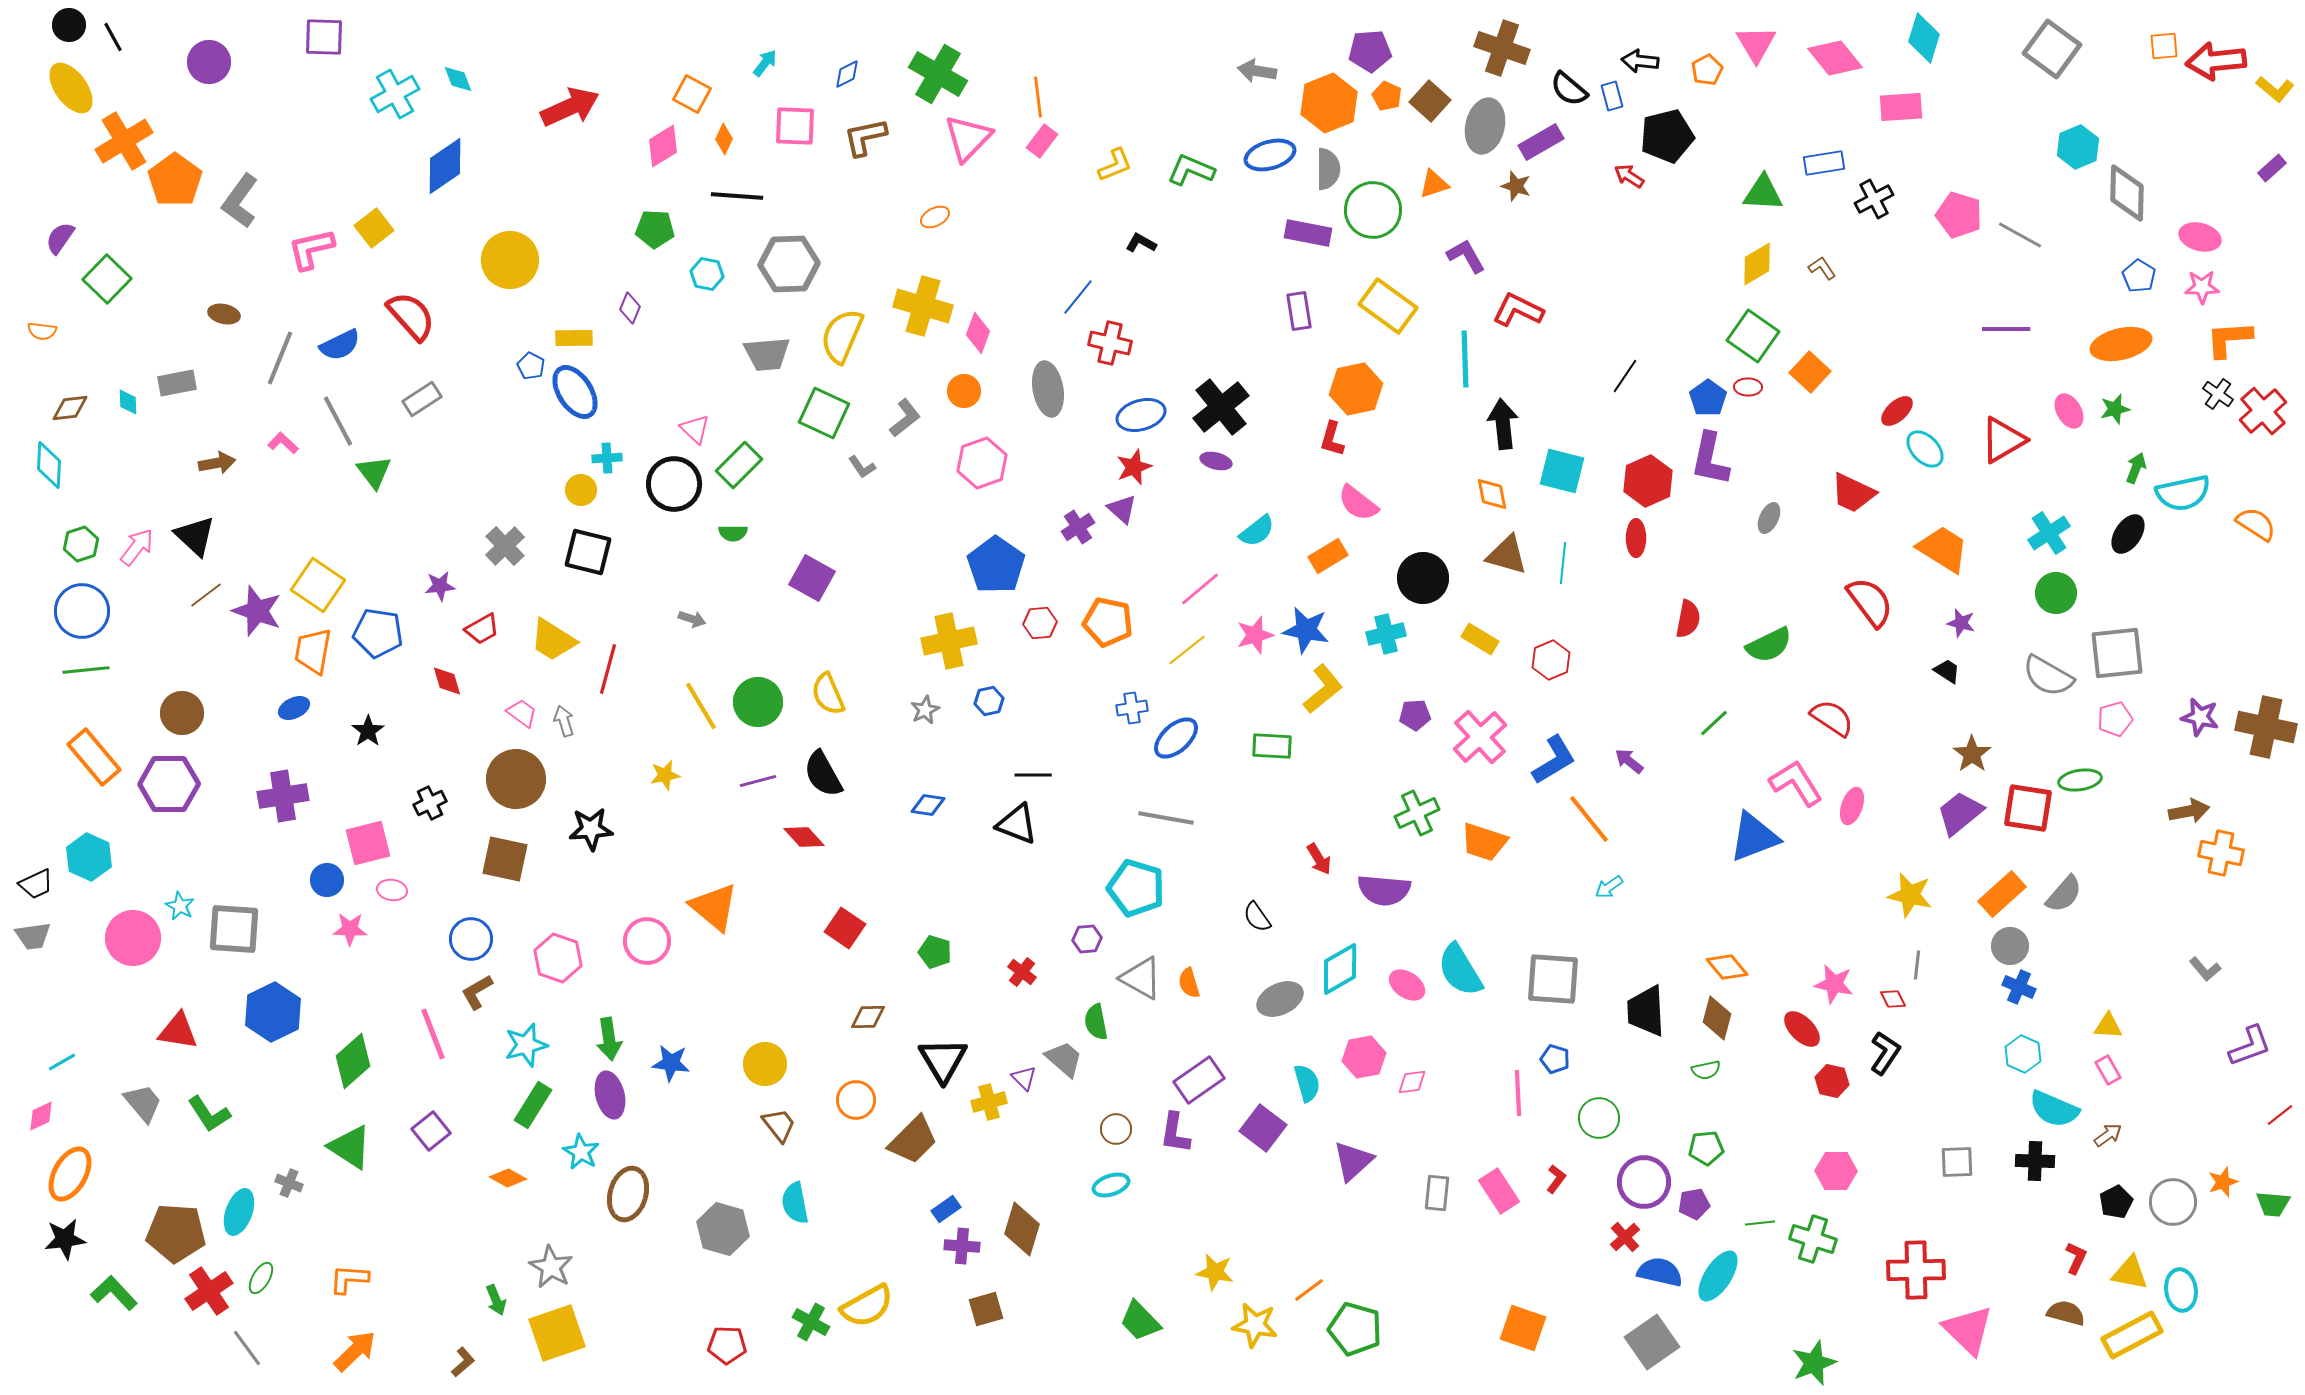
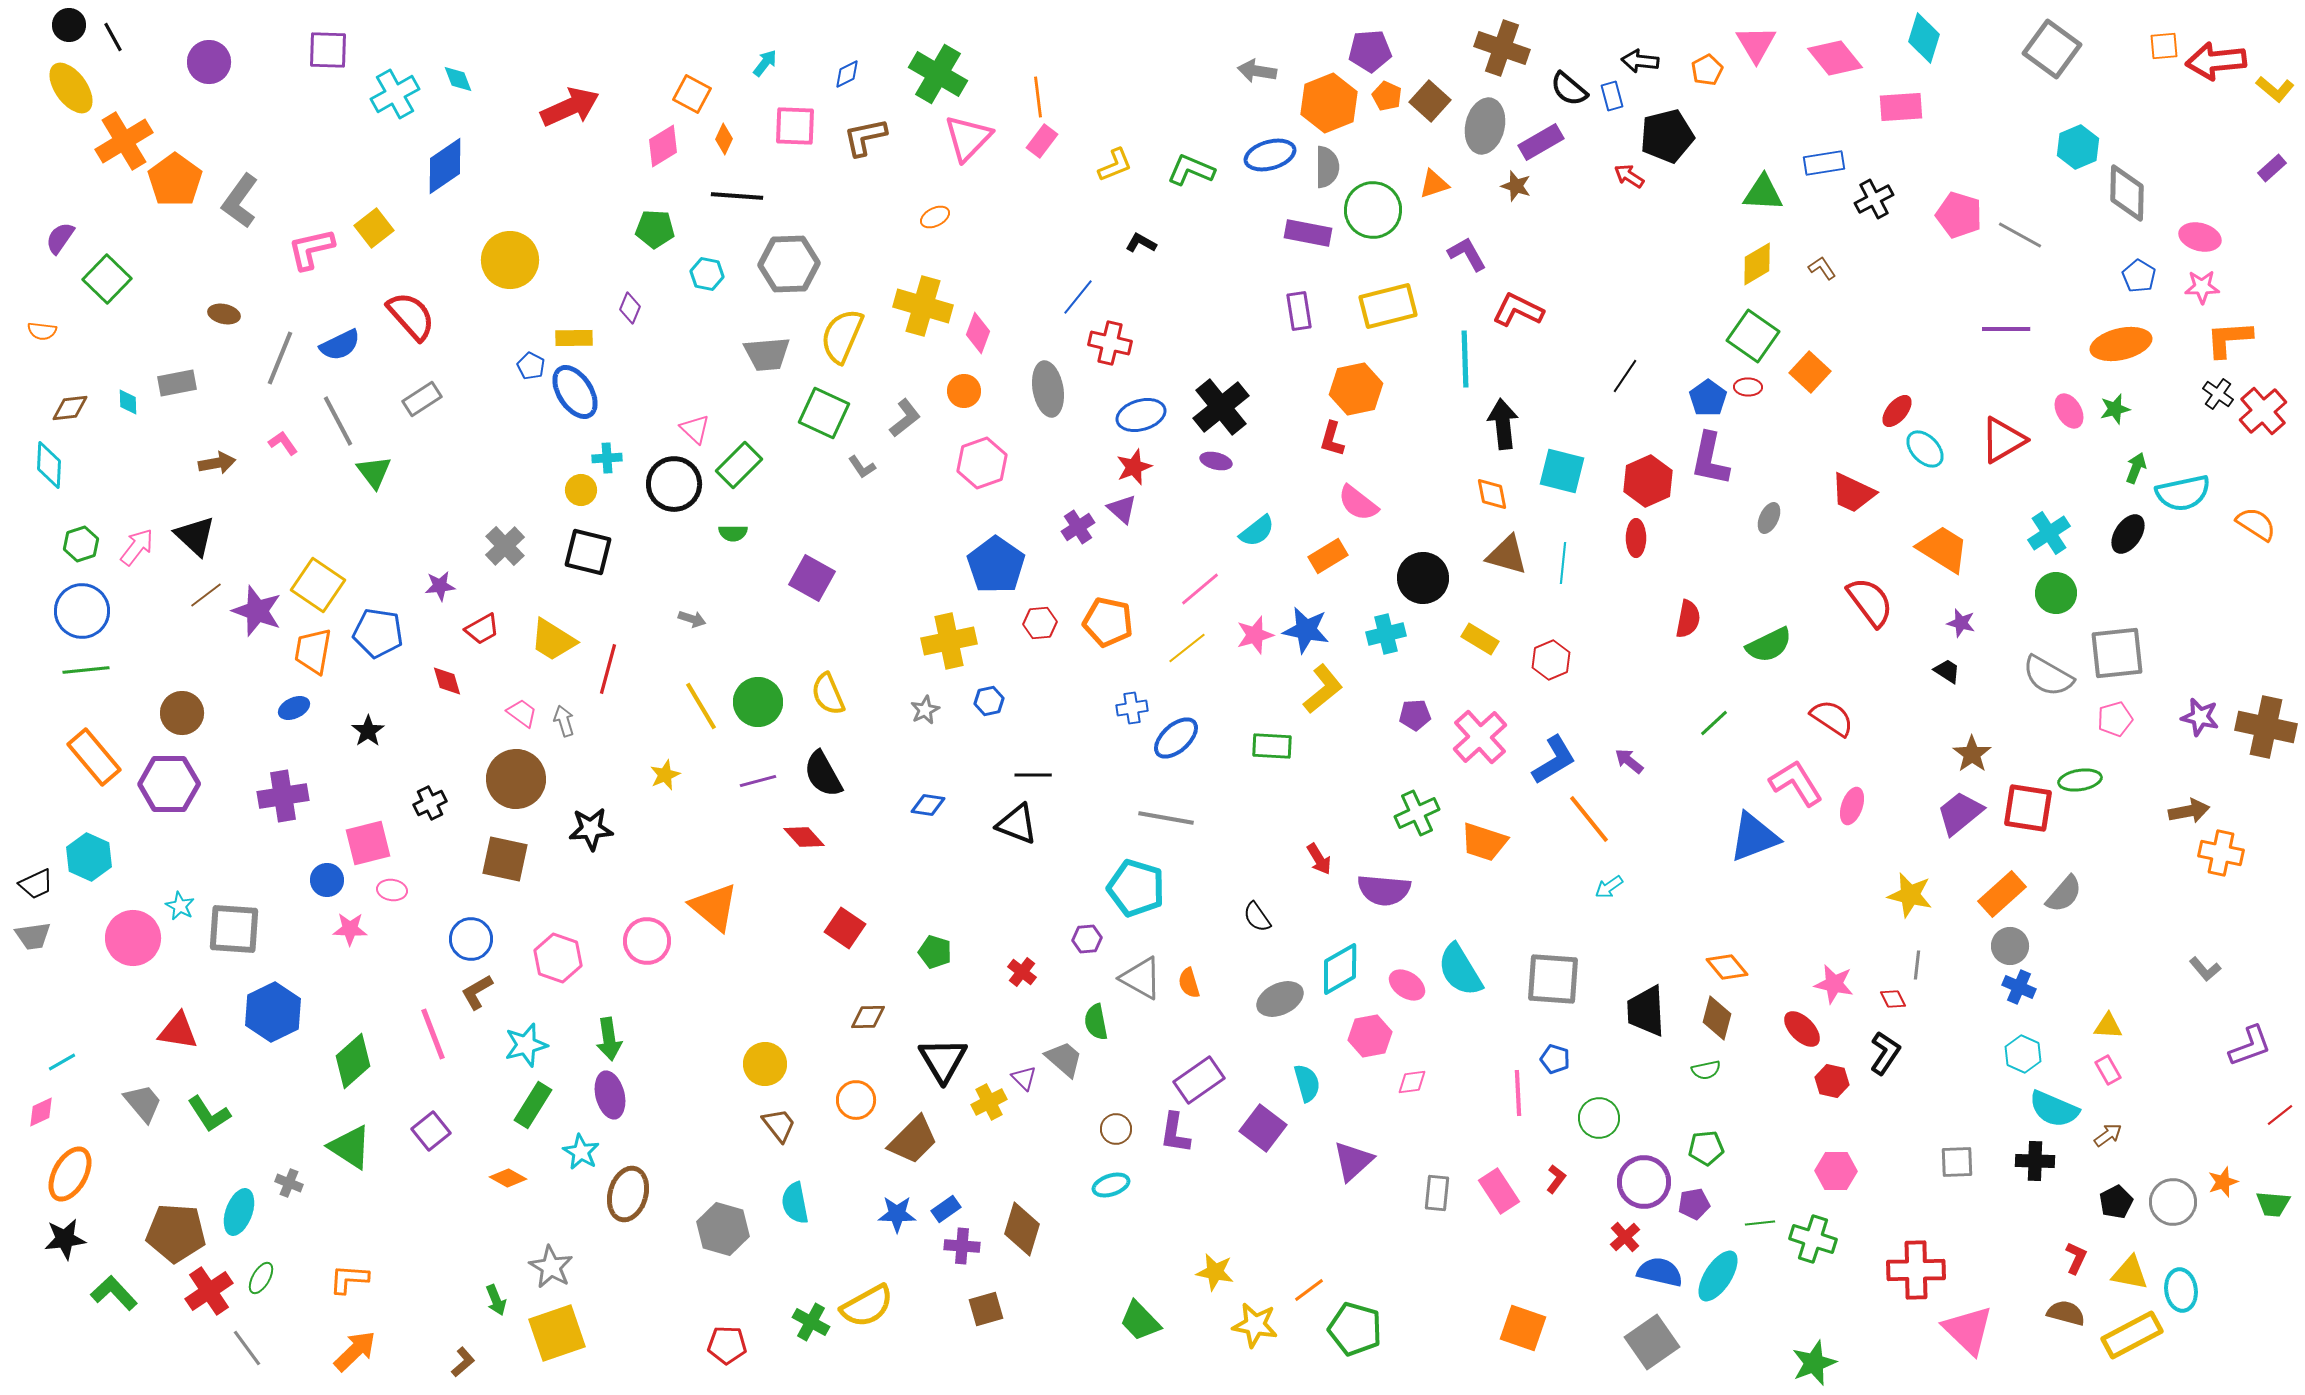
purple square at (324, 37): moved 4 px right, 13 px down
gray semicircle at (1328, 169): moved 1 px left, 2 px up
purple L-shape at (1466, 256): moved 1 px right, 2 px up
yellow rectangle at (1388, 306): rotated 50 degrees counterclockwise
red ellipse at (1897, 411): rotated 8 degrees counterclockwise
pink L-shape at (283, 443): rotated 12 degrees clockwise
yellow line at (1187, 650): moved 2 px up
yellow star at (665, 775): rotated 12 degrees counterclockwise
pink hexagon at (1364, 1057): moved 6 px right, 21 px up
blue star at (671, 1063): moved 226 px right, 151 px down; rotated 6 degrees counterclockwise
yellow cross at (989, 1102): rotated 12 degrees counterclockwise
pink diamond at (41, 1116): moved 4 px up
